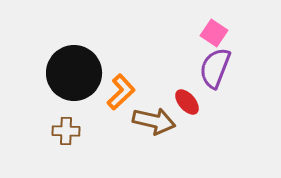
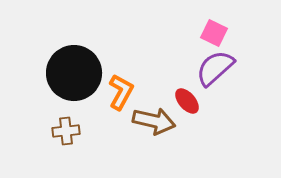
pink square: rotated 8 degrees counterclockwise
purple semicircle: rotated 27 degrees clockwise
orange L-shape: rotated 18 degrees counterclockwise
red ellipse: moved 1 px up
brown cross: rotated 8 degrees counterclockwise
